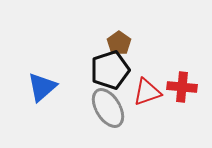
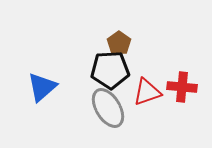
black pentagon: rotated 15 degrees clockwise
